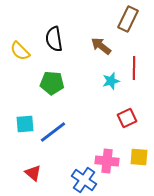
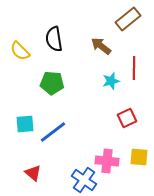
brown rectangle: rotated 25 degrees clockwise
